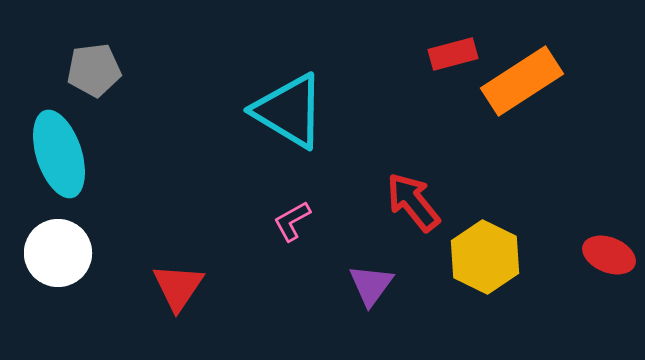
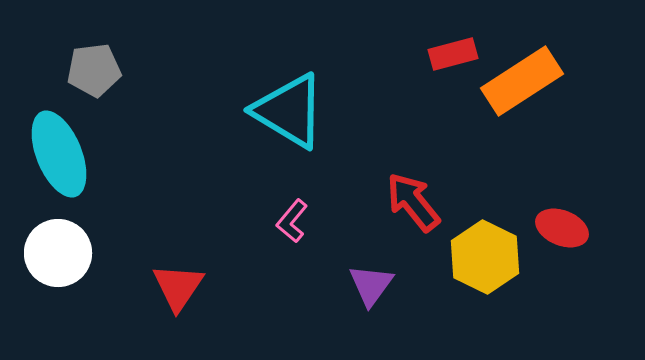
cyan ellipse: rotated 4 degrees counterclockwise
pink L-shape: rotated 21 degrees counterclockwise
red ellipse: moved 47 px left, 27 px up
